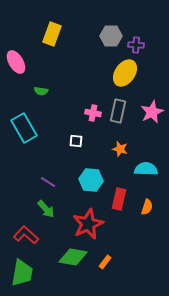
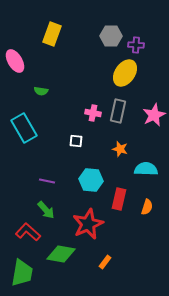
pink ellipse: moved 1 px left, 1 px up
pink star: moved 2 px right, 3 px down
purple line: moved 1 px left, 1 px up; rotated 21 degrees counterclockwise
green arrow: moved 1 px down
red L-shape: moved 2 px right, 3 px up
green diamond: moved 12 px left, 3 px up
